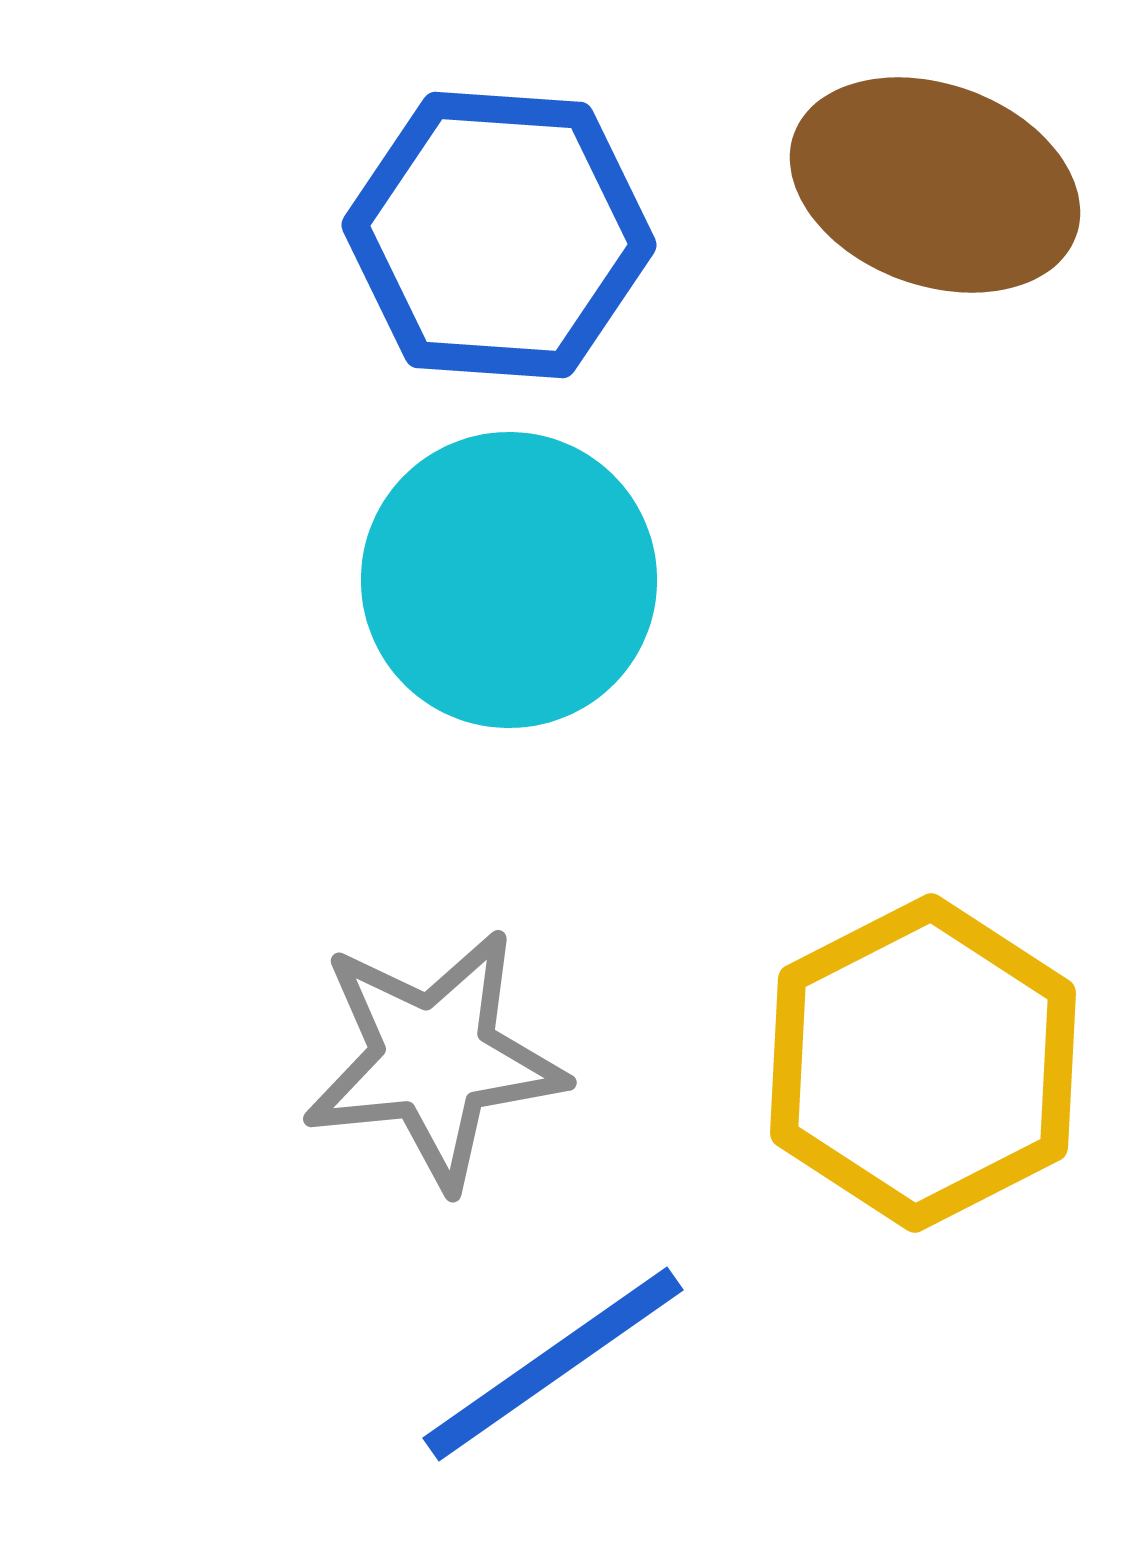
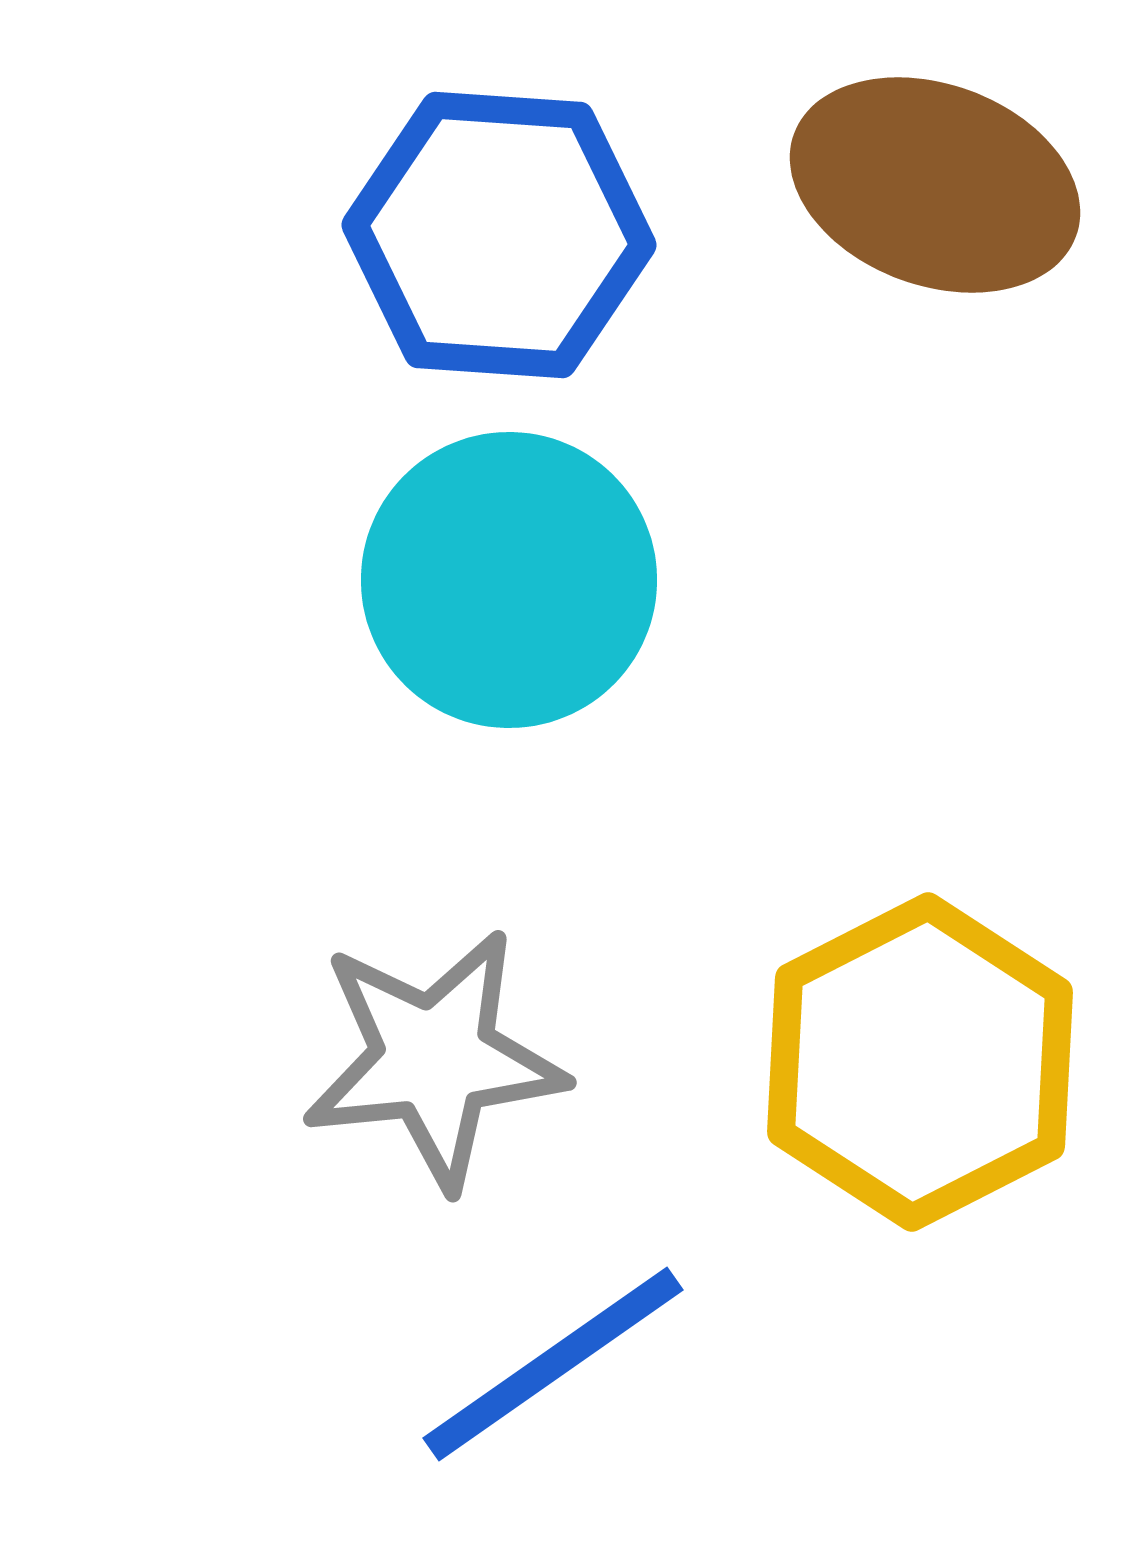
yellow hexagon: moved 3 px left, 1 px up
